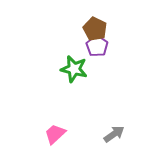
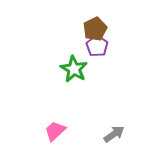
brown pentagon: rotated 20 degrees clockwise
green star: rotated 16 degrees clockwise
pink trapezoid: moved 3 px up
